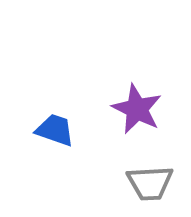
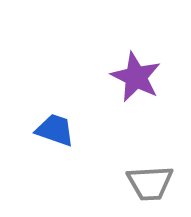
purple star: moved 1 px left, 32 px up
